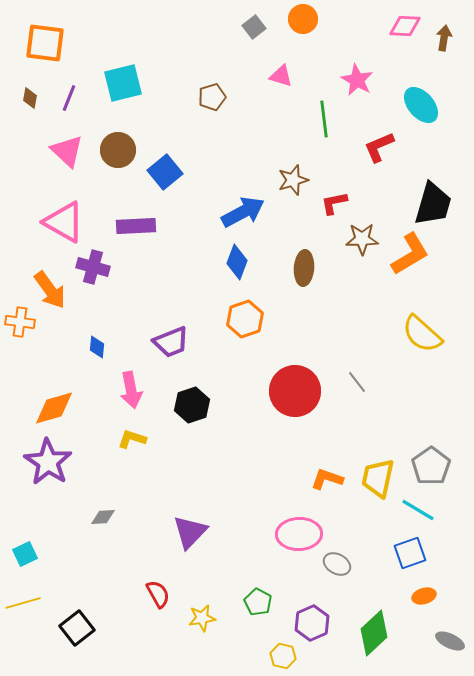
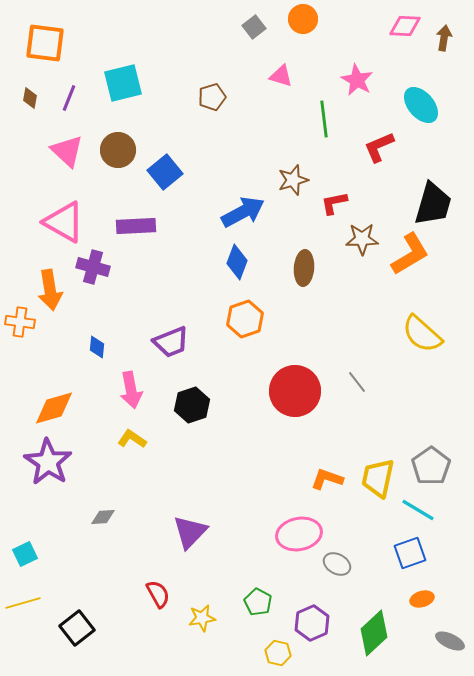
orange arrow at (50, 290): rotated 27 degrees clockwise
yellow L-shape at (132, 439): rotated 16 degrees clockwise
pink ellipse at (299, 534): rotated 9 degrees counterclockwise
orange ellipse at (424, 596): moved 2 px left, 3 px down
yellow hexagon at (283, 656): moved 5 px left, 3 px up
